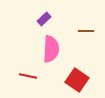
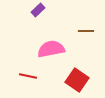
purple rectangle: moved 6 px left, 9 px up
pink semicircle: rotated 104 degrees counterclockwise
